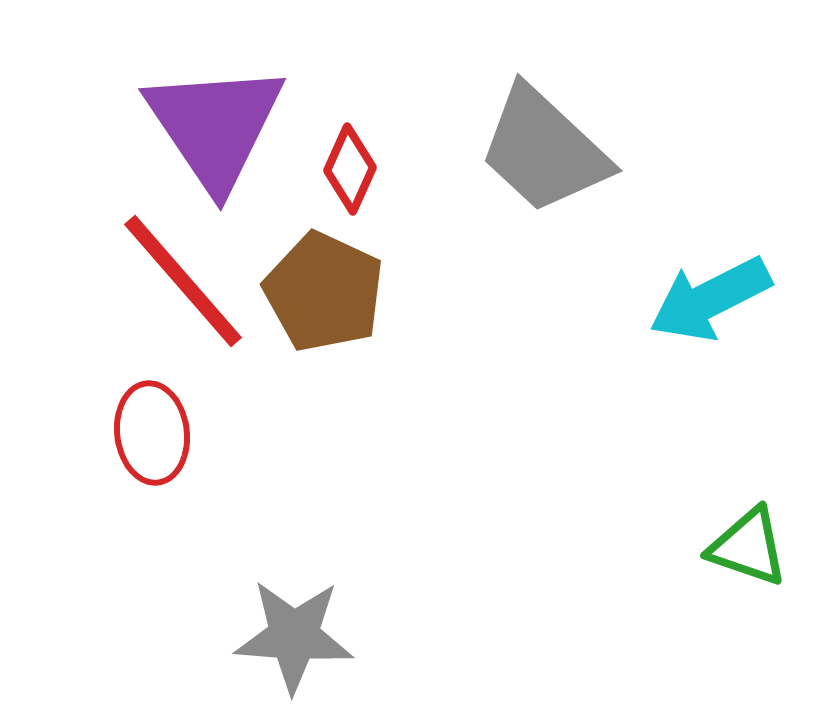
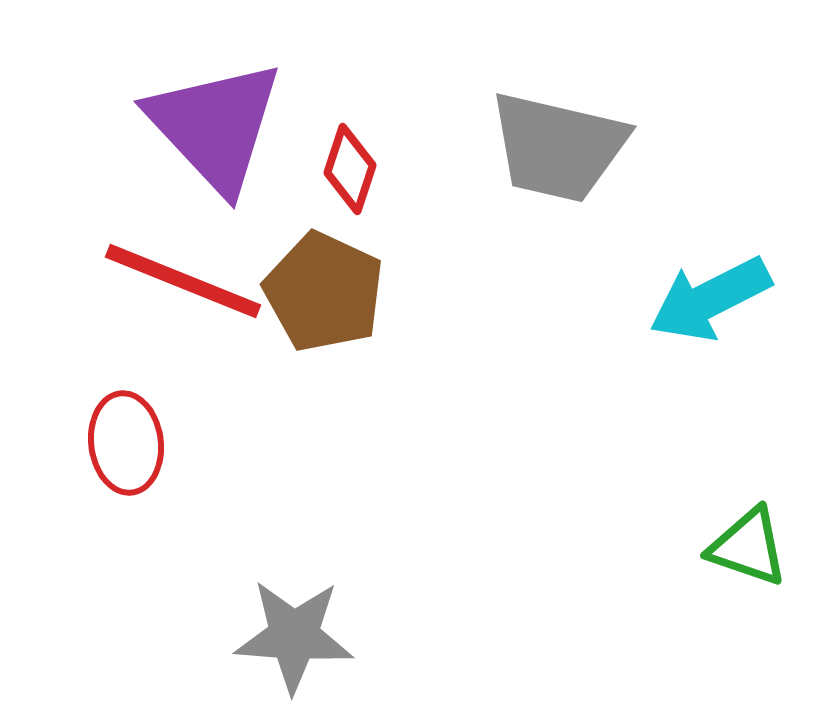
purple triangle: rotated 9 degrees counterclockwise
gray trapezoid: moved 14 px right, 3 px up; rotated 30 degrees counterclockwise
red diamond: rotated 6 degrees counterclockwise
red line: rotated 27 degrees counterclockwise
red ellipse: moved 26 px left, 10 px down
